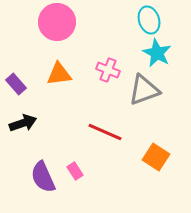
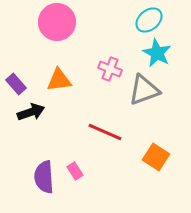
cyan ellipse: rotated 68 degrees clockwise
pink cross: moved 2 px right, 1 px up
orange triangle: moved 6 px down
black arrow: moved 8 px right, 11 px up
purple semicircle: moved 1 px right; rotated 20 degrees clockwise
